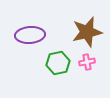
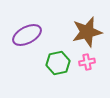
purple ellipse: moved 3 px left; rotated 24 degrees counterclockwise
